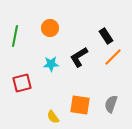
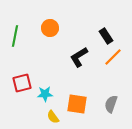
cyan star: moved 6 px left, 30 px down
orange square: moved 3 px left, 1 px up
